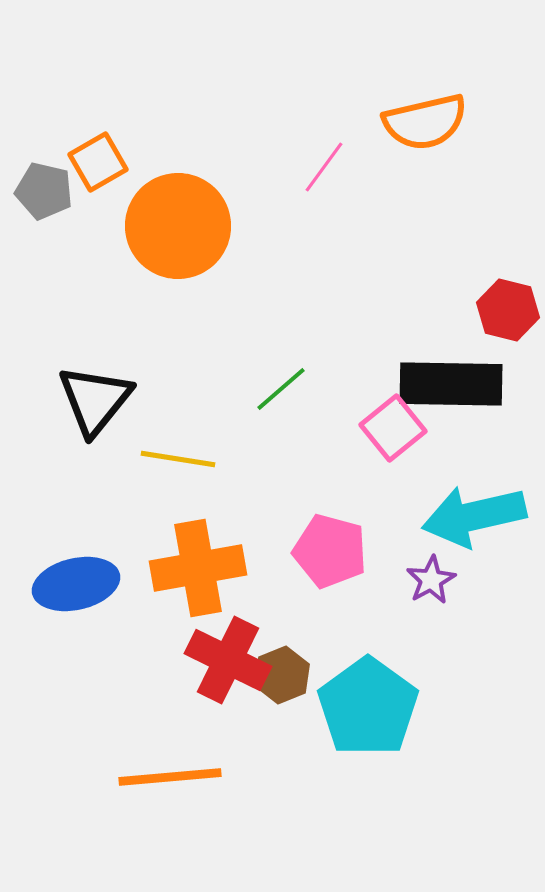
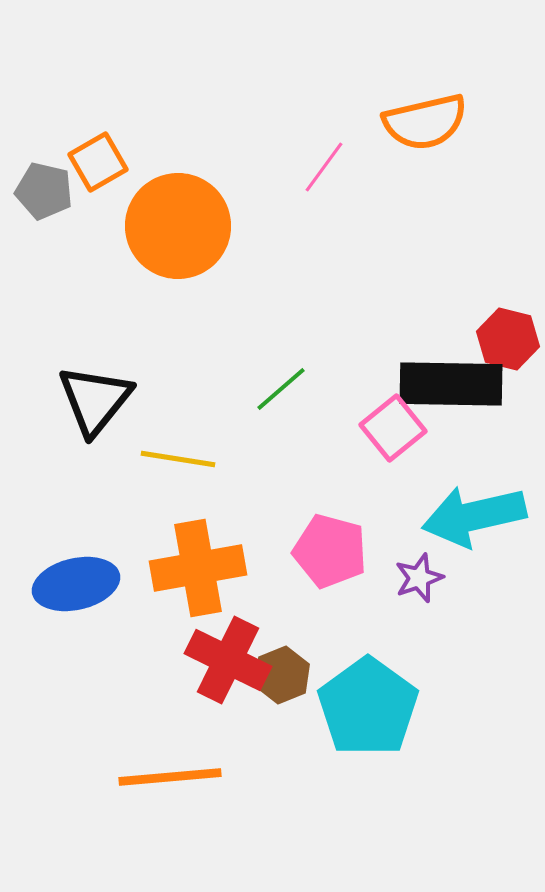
red hexagon: moved 29 px down
purple star: moved 12 px left, 2 px up; rotated 9 degrees clockwise
